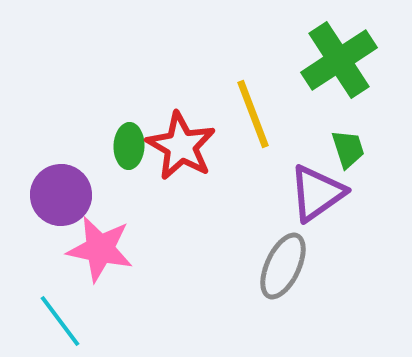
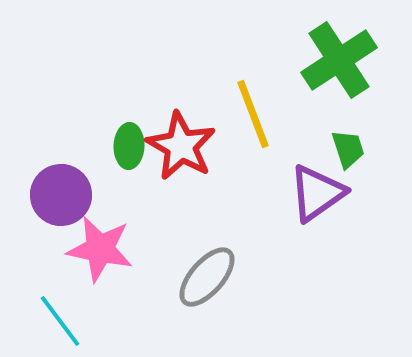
gray ellipse: moved 76 px left, 11 px down; rotated 16 degrees clockwise
